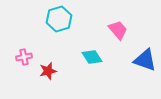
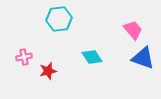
cyan hexagon: rotated 10 degrees clockwise
pink trapezoid: moved 15 px right
blue triangle: moved 2 px left, 2 px up
